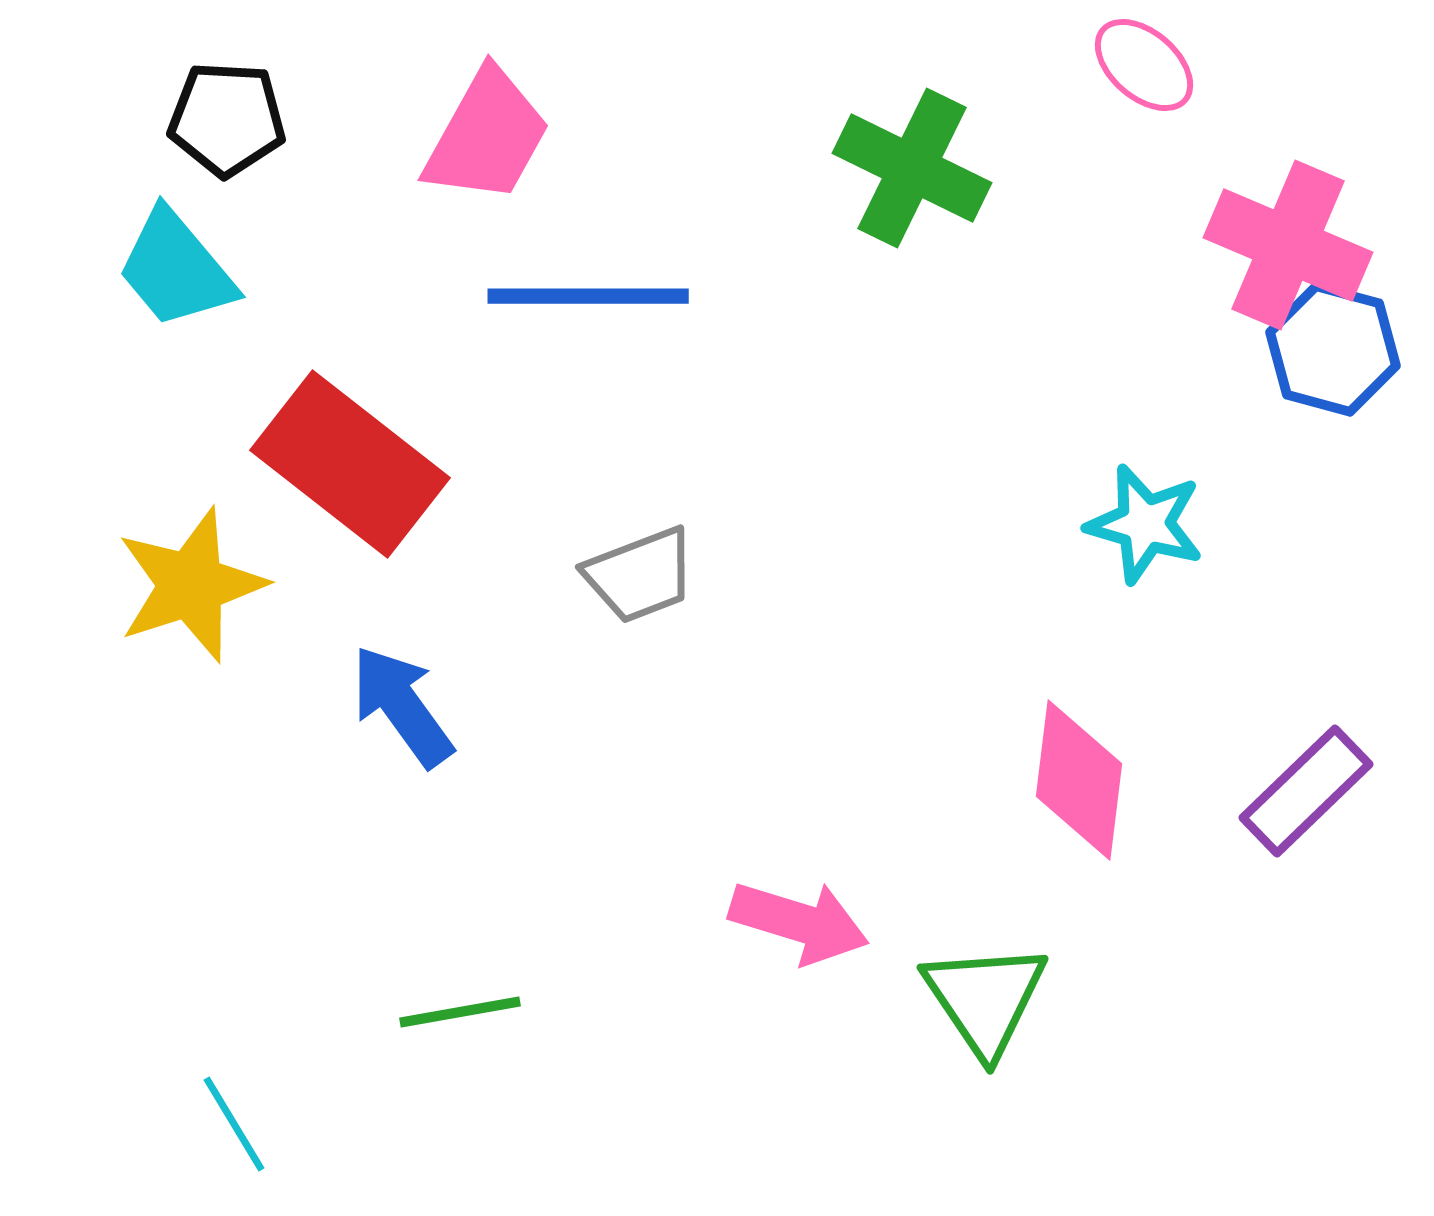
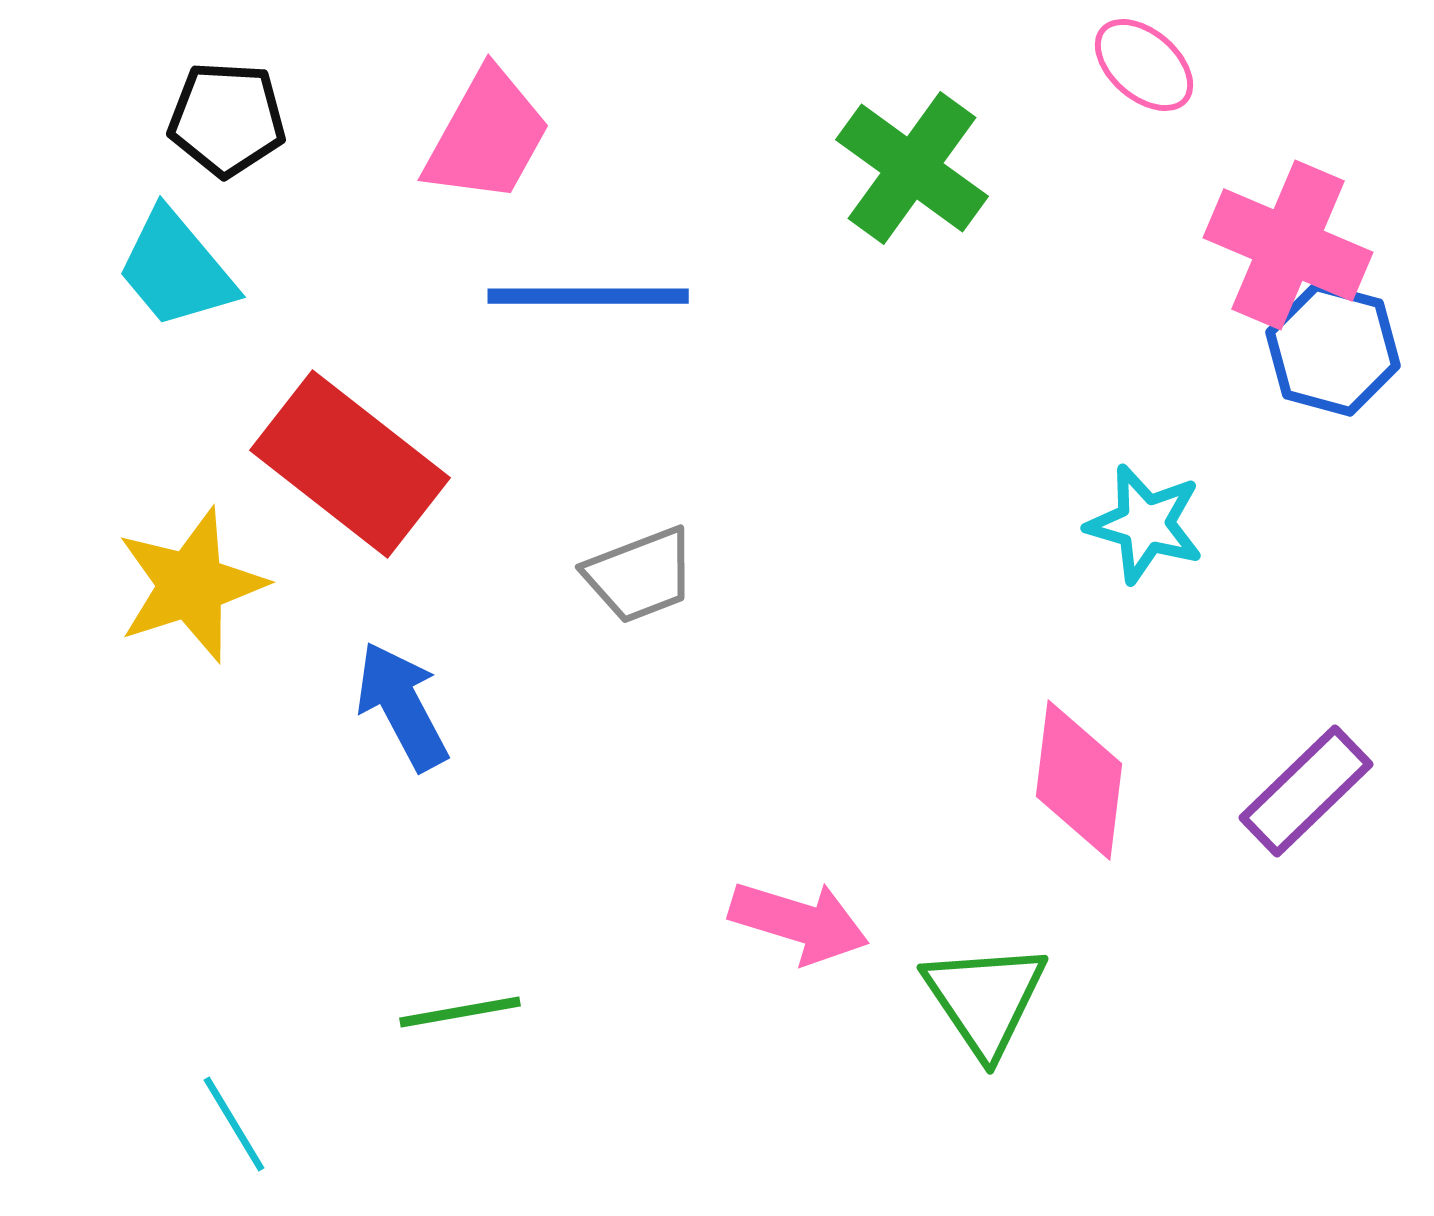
green cross: rotated 10 degrees clockwise
blue arrow: rotated 8 degrees clockwise
